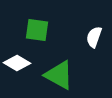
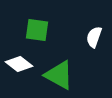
white diamond: moved 2 px right, 1 px down; rotated 8 degrees clockwise
